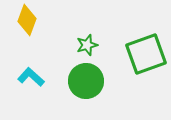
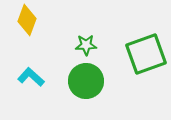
green star: moved 1 px left; rotated 15 degrees clockwise
